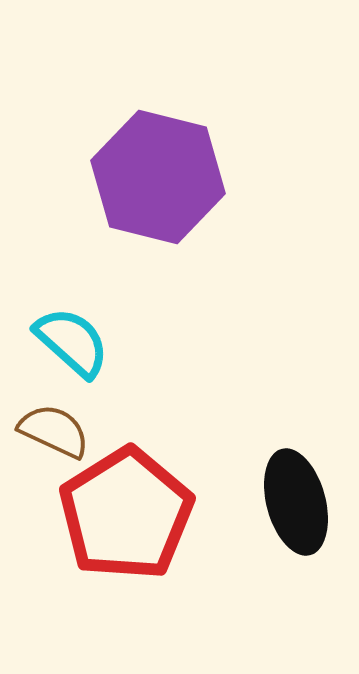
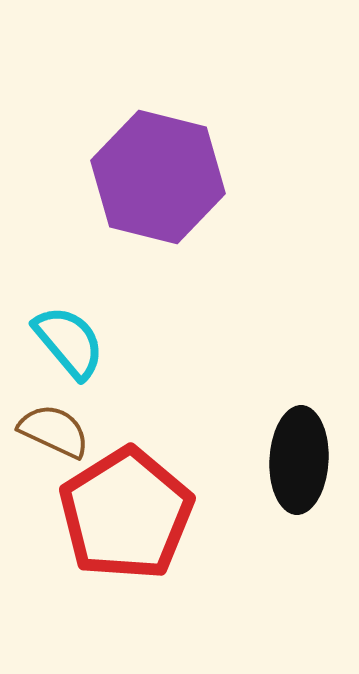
cyan semicircle: moved 3 px left; rotated 8 degrees clockwise
black ellipse: moved 3 px right, 42 px up; rotated 18 degrees clockwise
